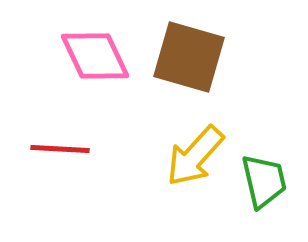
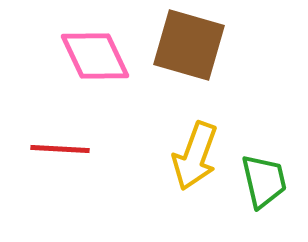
brown square: moved 12 px up
yellow arrow: rotated 22 degrees counterclockwise
